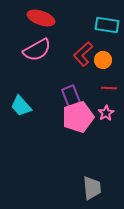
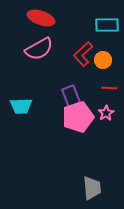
cyan rectangle: rotated 10 degrees counterclockwise
pink semicircle: moved 2 px right, 1 px up
cyan trapezoid: rotated 50 degrees counterclockwise
